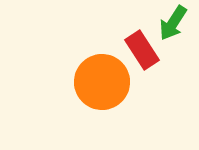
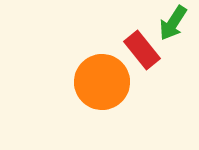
red rectangle: rotated 6 degrees counterclockwise
